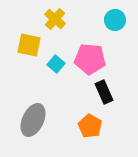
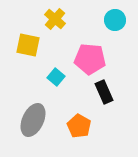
yellow square: moved 1 px left
cyan square: moved 13 px down
orange pentagon: moved 11 px left
